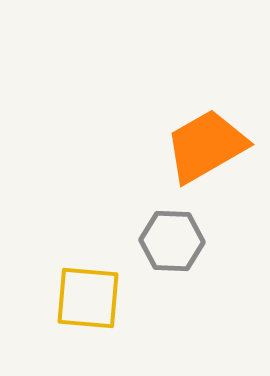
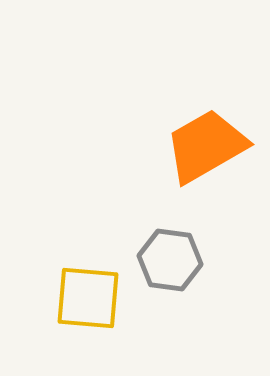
gray hexagon: moved 2 px left, 19 px down; rotated 6 degrees clockwise
